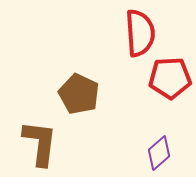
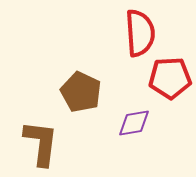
brown pentagon: moved 2 px right, 2 px up
brown L-shape: moved 1 px right
purple diamond: moved 25 px left, 30 px up; rotated 32 degrees clockwise
